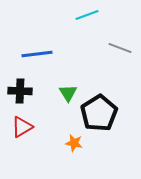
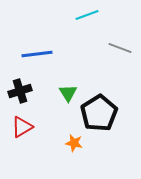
black cross: rotated 20 degrees counterclockwise
